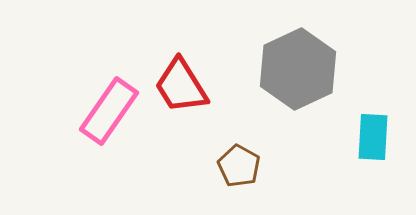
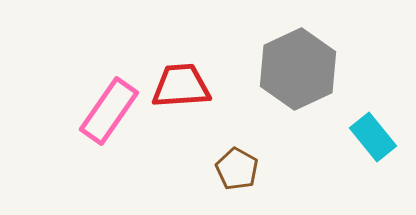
red trapezoid: rotated 118 degrees clockwise
cyan rectangle: rotated 42 degrees counterclockwise
brown pentagon: moved 2 px left, 3 px down
